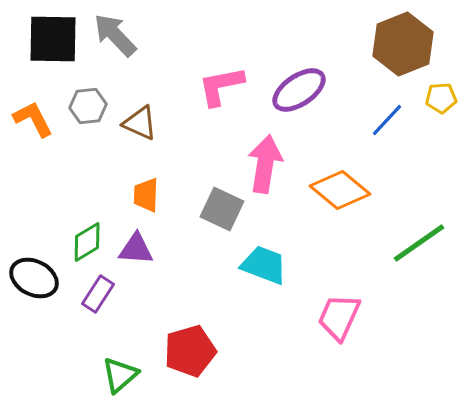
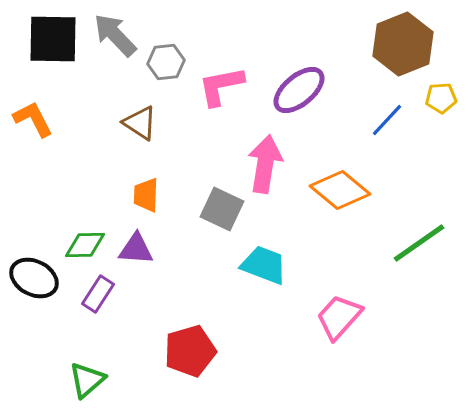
purple ellipse: rotated 6 degrees counterclockwise
gray hexagon: moved 78 px right, 44 px up
brown triangle: rotated 9 degrees clockwise
green diamond: moved 2 px left, 3 px down; rotated 30 degrees clockwise
pink trapezoid: rotated 18 degrees clockwise
green triangle: moved 33 px left, 5 px down
